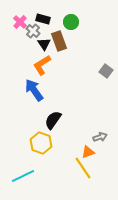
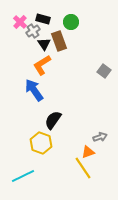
gray cross: rotated 16 degrees clockwise
gray square: moved 2 px left
